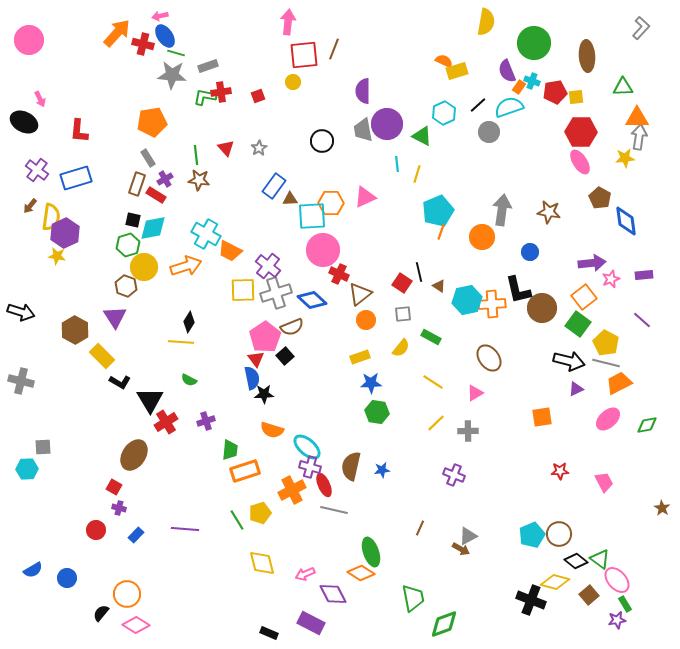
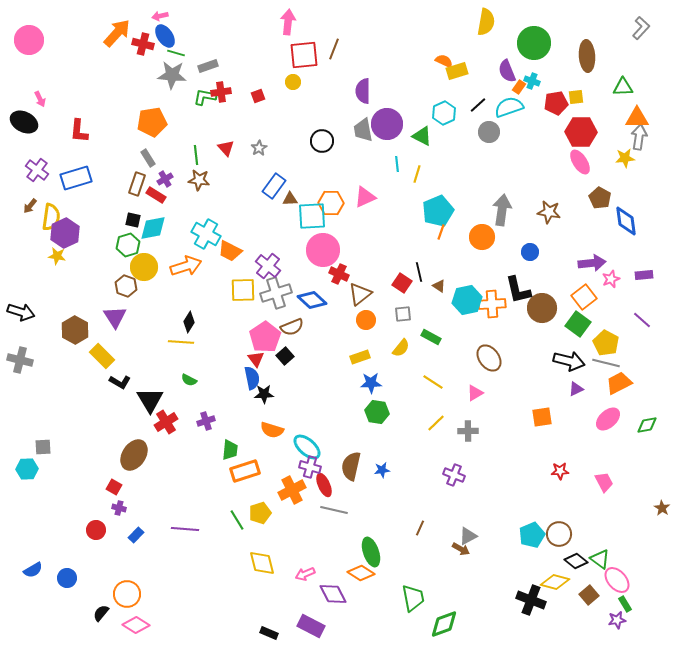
red pentagon at (555, 92): moved 1 px right, 11 px down
gray cross at (21, 381): moved 1 px left, 21 px up
purple rectangle at (311, 623): moved 3 px down
